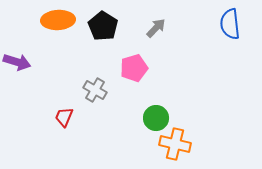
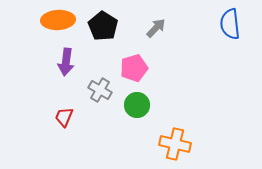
purple arrow: moved 49 px right; rotated 80 degrees clockwise
gray cross: moved 5 px right
green circle: moved 19 px left, 13 px up
